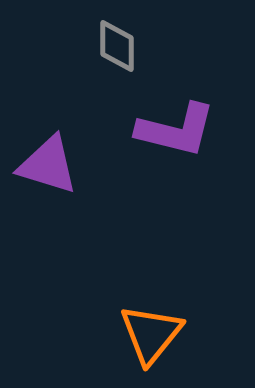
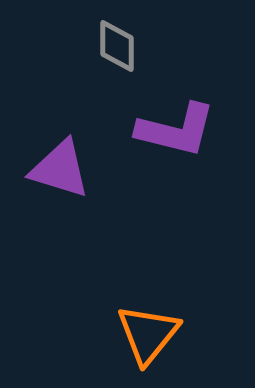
purple triangle: moved 12 px right, 4 px down
orange triangle: moved 3 px left
